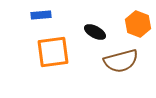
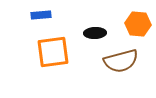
orange hexagon: rotated 15 degrees counterclockwise
black ellipse: moved 1 px down; rotated 30 degrees counterclockwise
